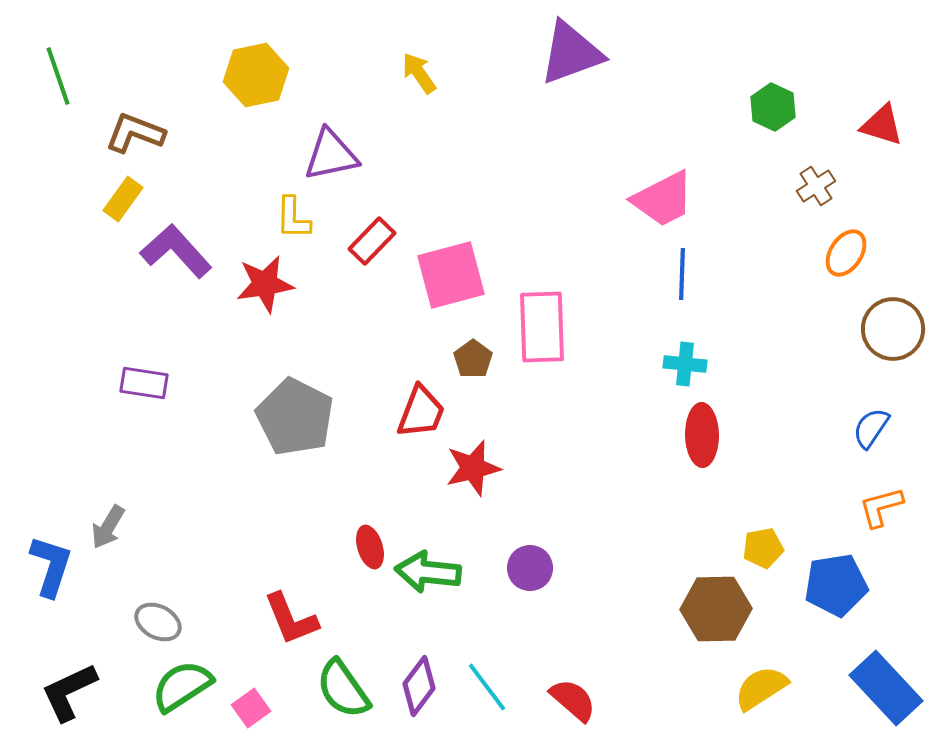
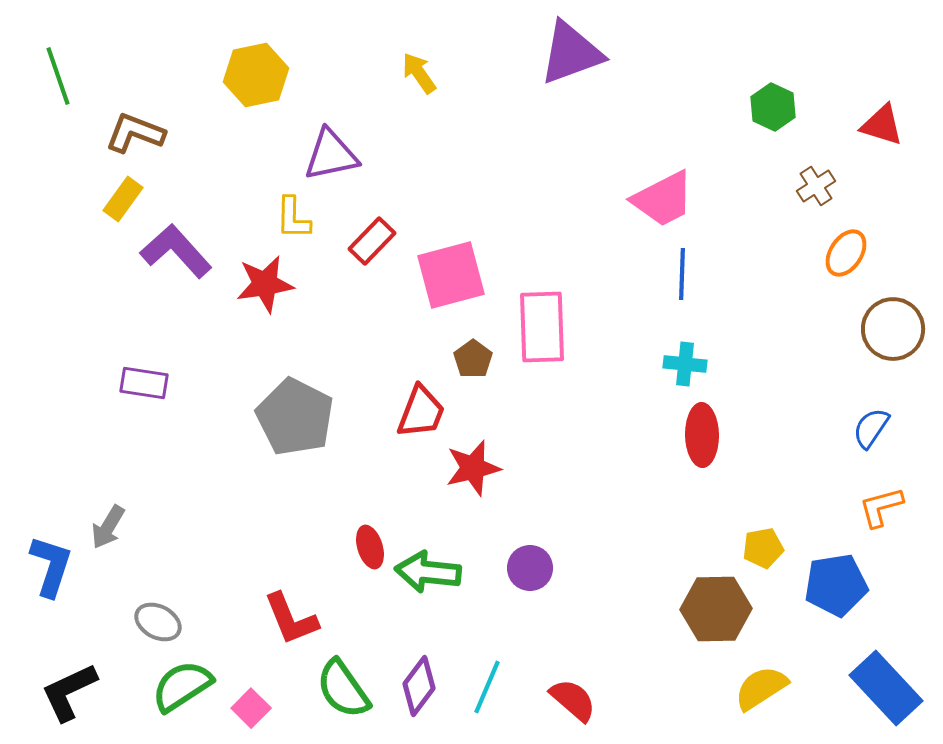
cyan line at (487, 687): rotated 60 degrees clockwise
pink square at (251, 708): rotated 9 degrees counterclockwise
